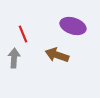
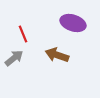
purple ellipse: moved 3 px up
gray arrow: rotated 48 degrees clockwise
